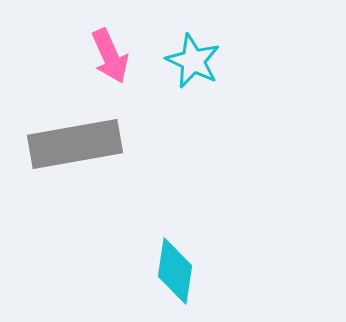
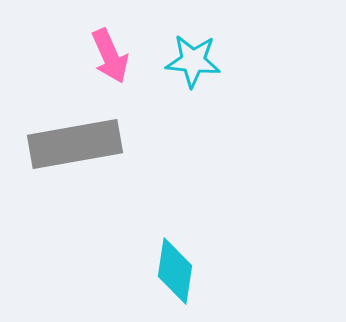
cyan star: rotated 20 degrees counterclockwise
